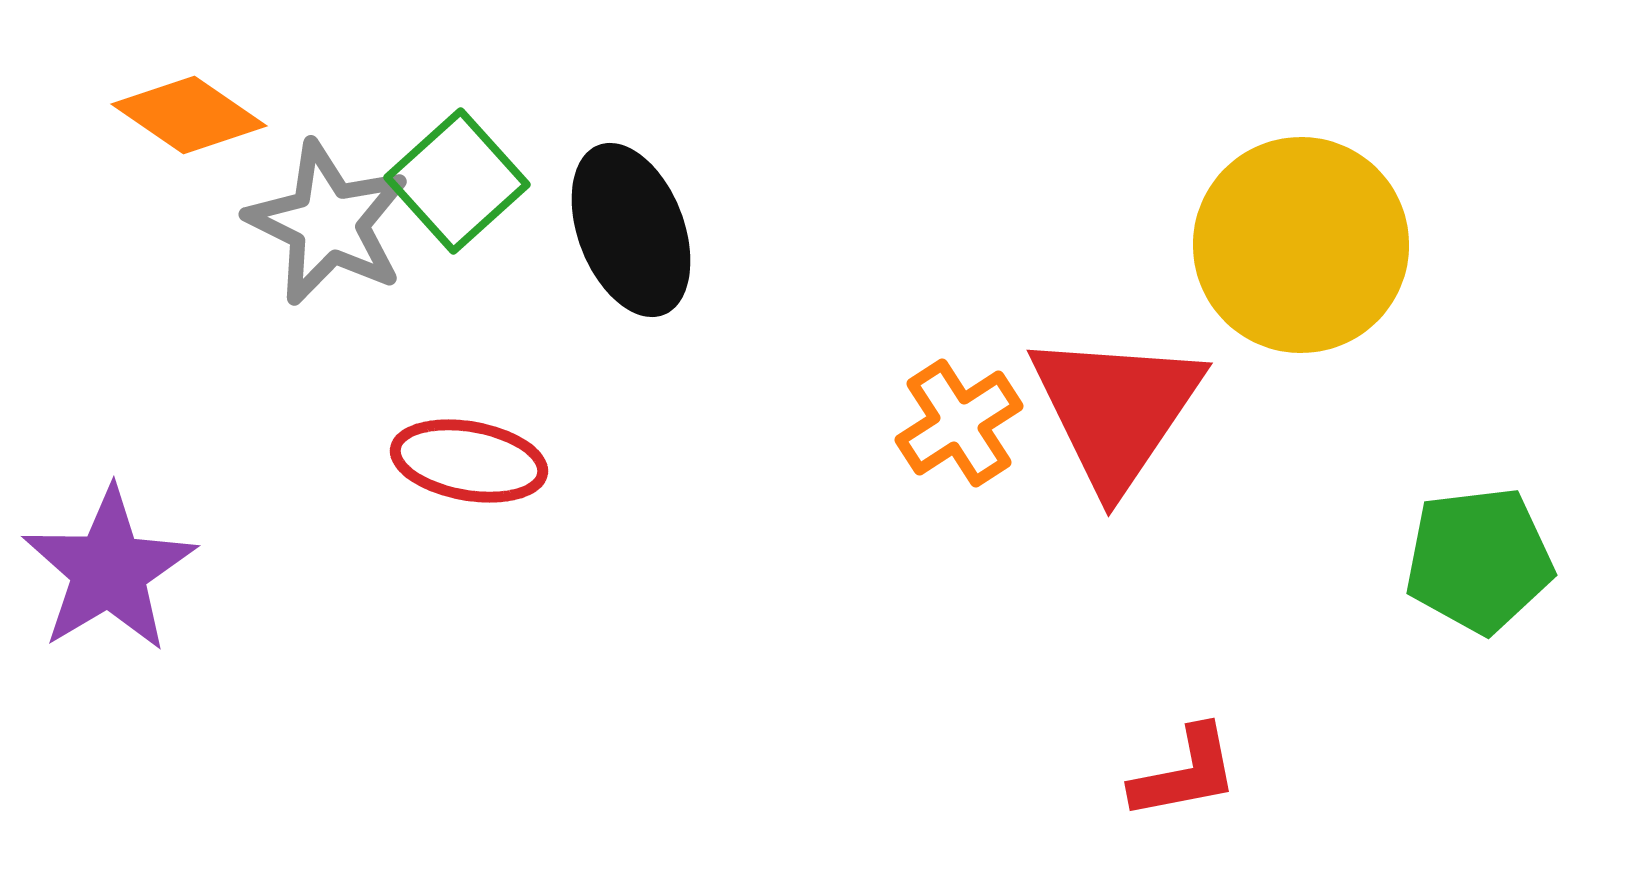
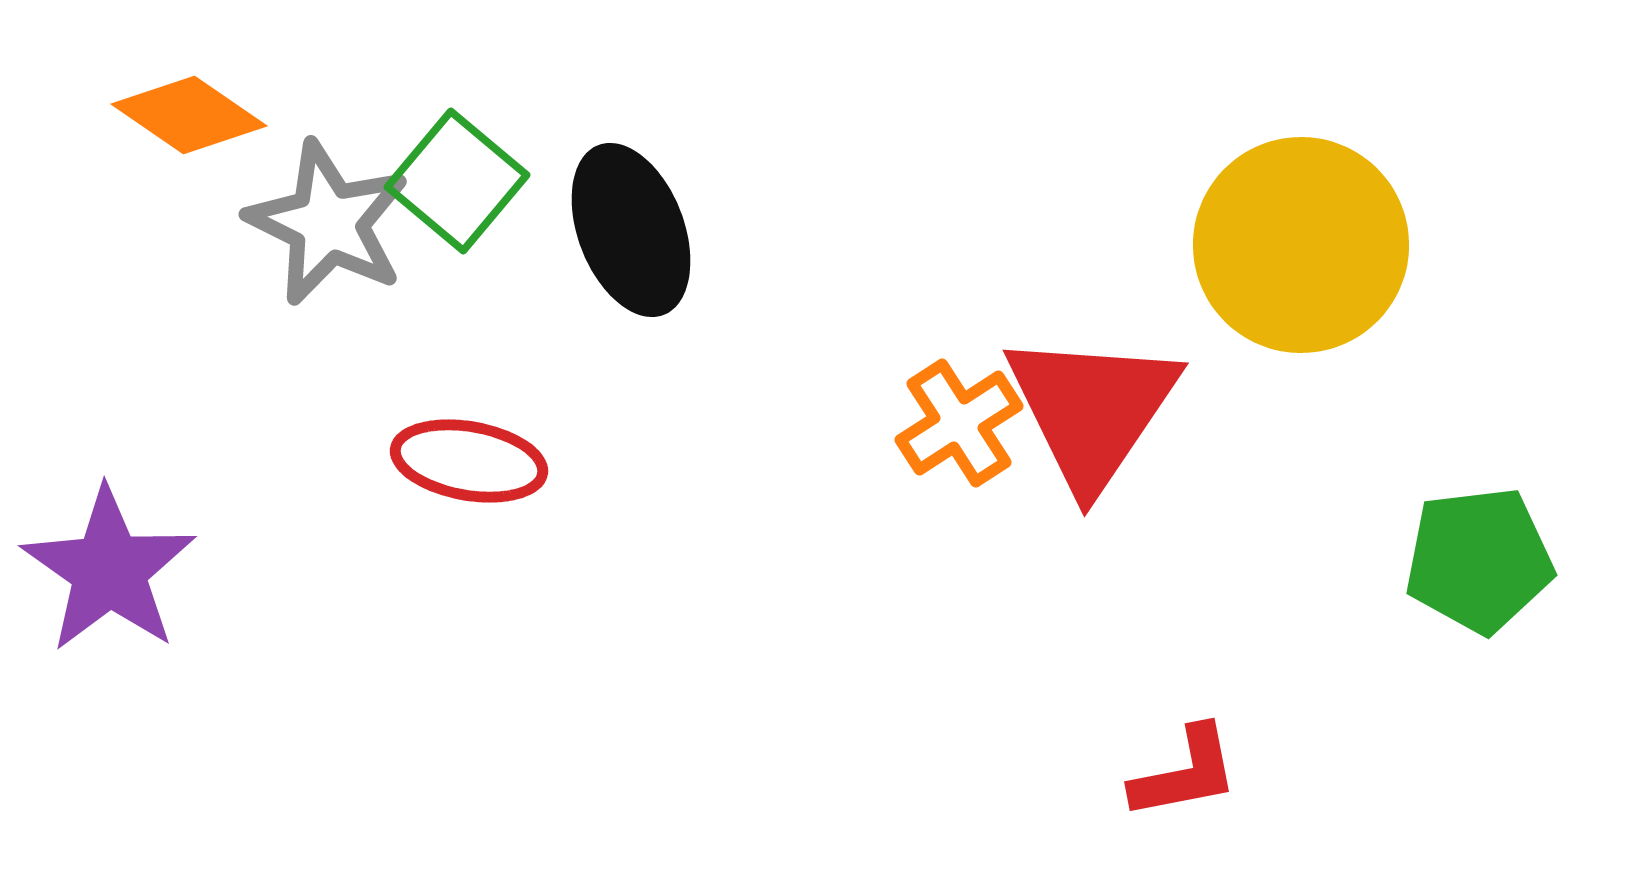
green square: rotated 8 degrees counterclockwise
red triangle: moved 24 px left
purple star: rotated 6 degrees counterclockwise
